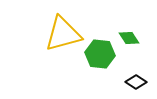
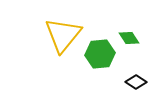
yellow triangle: moved 1 px down; rotated 36 degrees counterclockwise
green hexagon: rotated 12 degrees counterclockwise
